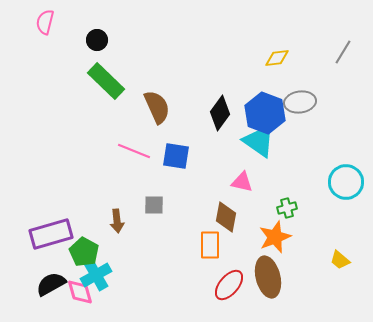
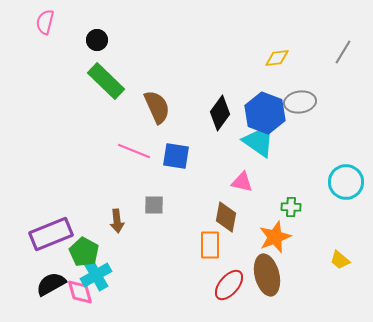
green cross: moved 4 px right, 1 px up; rotated 18 degrees clockwise
purple rectangle: rotated 6 degrees counterclockwise
brown ellipse: moved 1 px left, 2 px up
